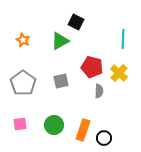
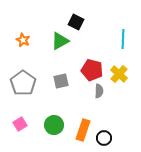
red pentagon: moved 3 px down
yellow cross: moved 1 px down
pink square: rotated 24 degrees counterclockwise
